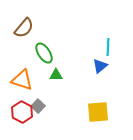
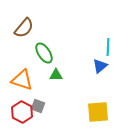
gray square: rotated 24 degrees counterclockwise
